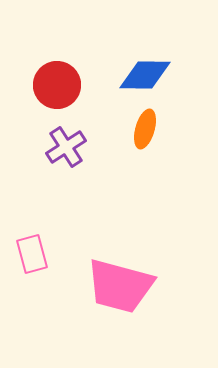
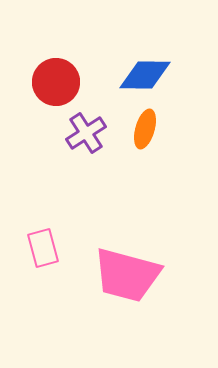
red circle: moved 1 px left, 3 px up
purple cross: moved 20 px right, 14 px up
pink rectangle: moved 11 px right, 6 px up
pink trapezoid: moved 7 px right, 11 px up
